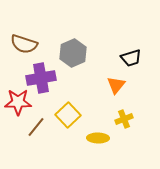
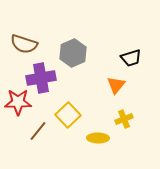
brown line: moved 2 px right, 4 px down
